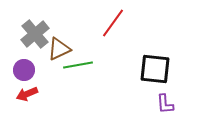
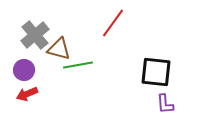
gray cross: moved 1 px down
brown triangle: rotated 40 degrees clockwise
black square: moved 1 px right, 3 px down
